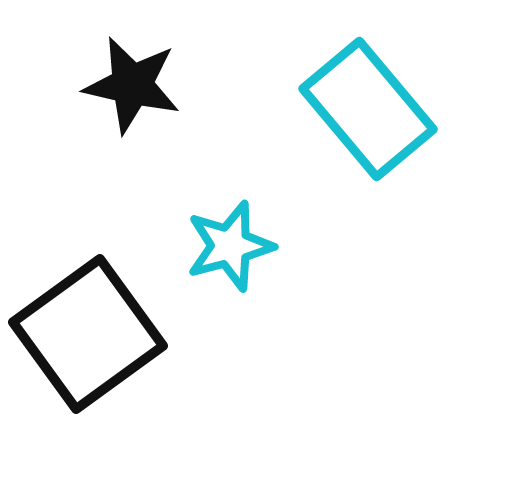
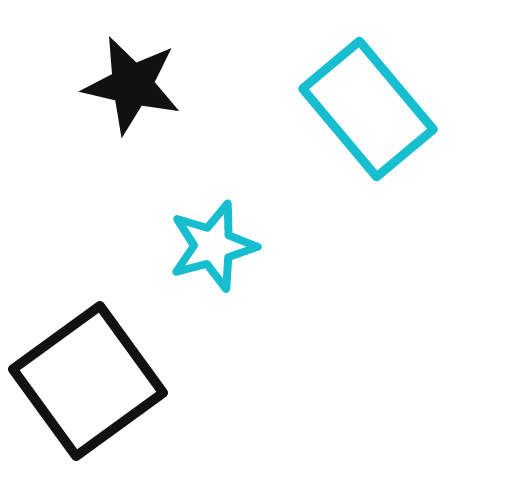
cyan star: moved 17 px left
black square: moved 47 px down
